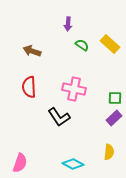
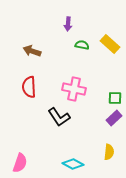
green semicircle: rotated 24 degrees counterclockwise
